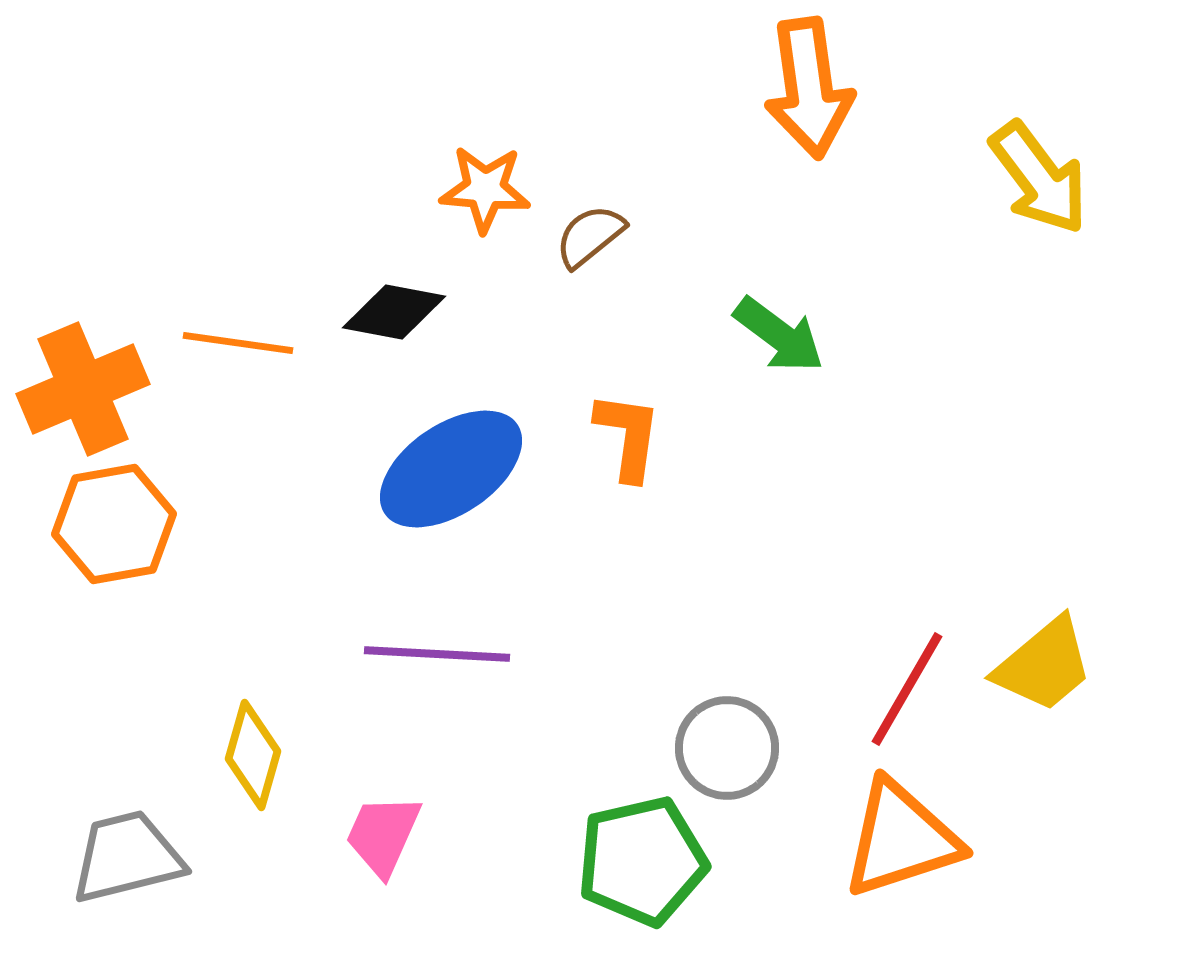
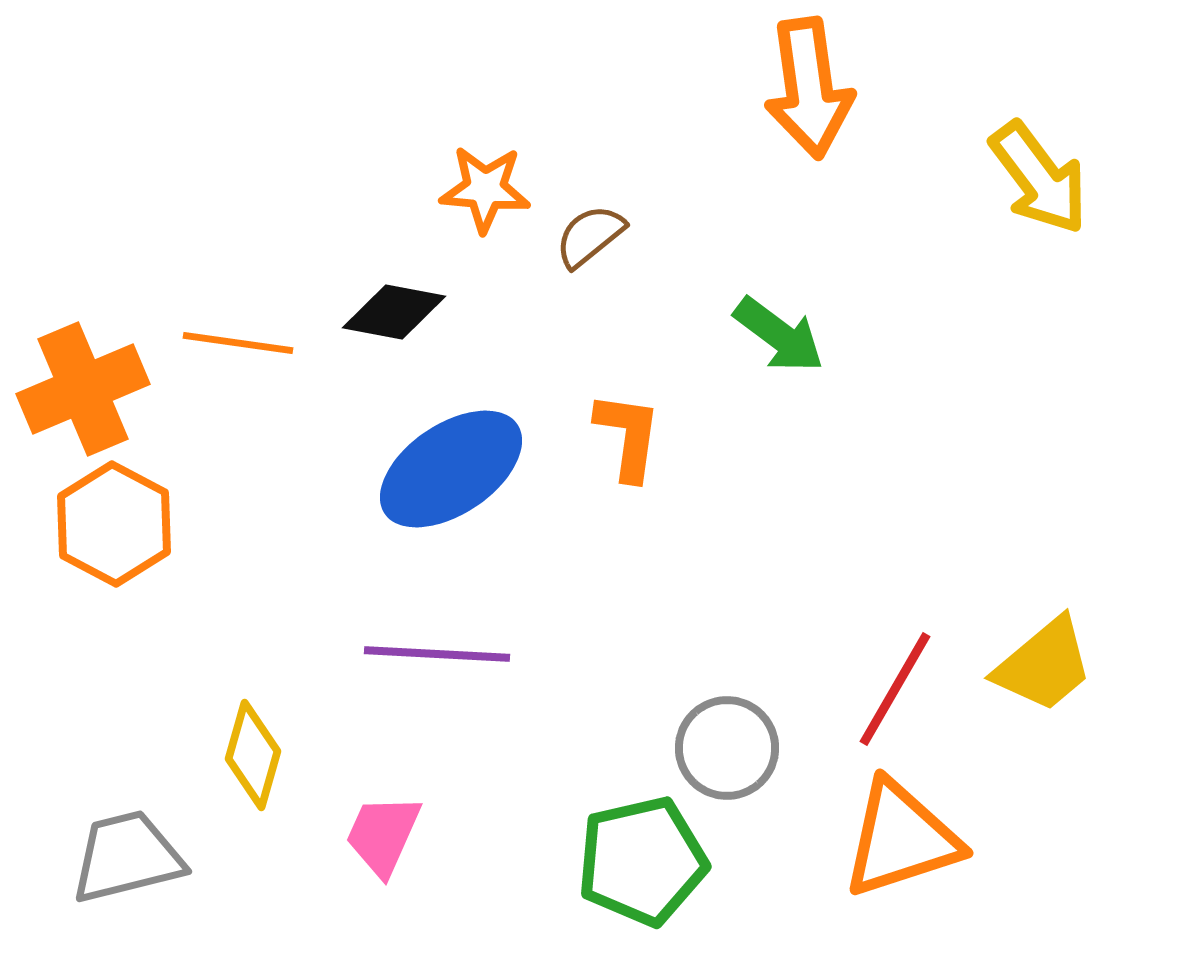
orange hexagon: rotated 22 degrees counterclockwise
red line: moved 12 px left
